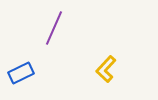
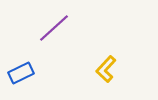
purple line: rotated 24 degrees clockwise
